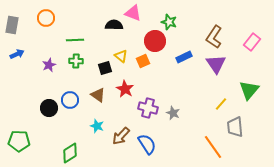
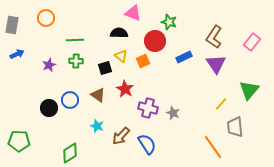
black semicircle: moved 5 px right, 8 px down
